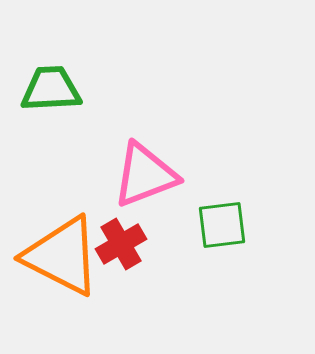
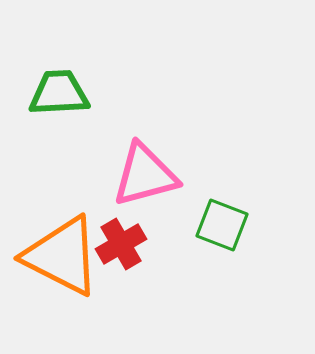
green trapezoid: moved 8 px right, 4 px down
pink triangle: rotated 6 degrees clockwise
green square: rotated 28 degrees clockwise
